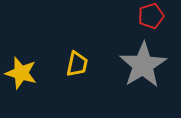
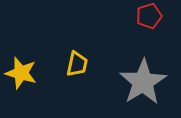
red pentagon: moved 2 px left
gray star: moved 17 px down
